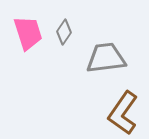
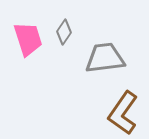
pink trapezoid: moved 6 px down
gray trapezoid: moved 1 px left
